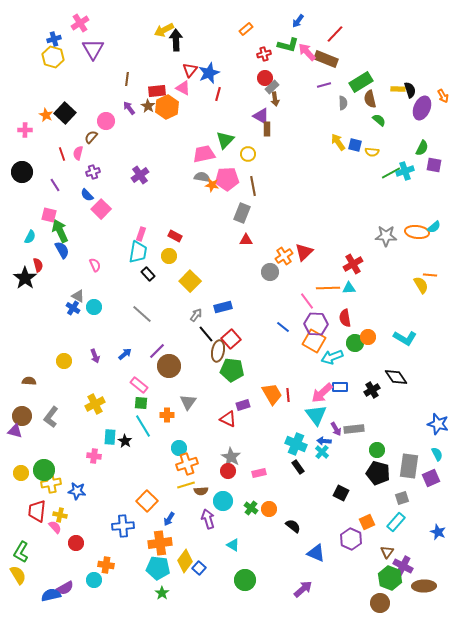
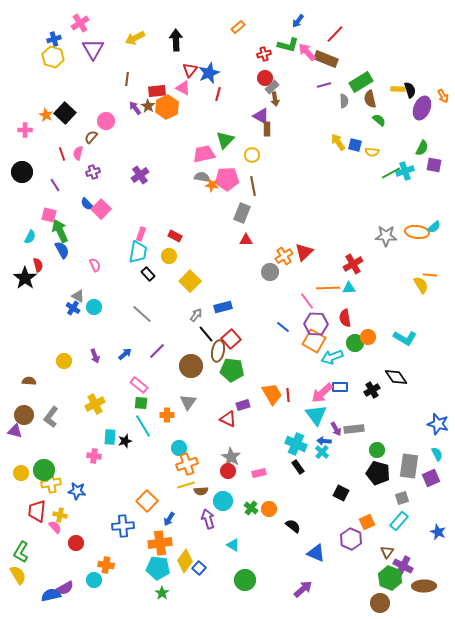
orange rectangle at (246, 29): moved 8 px left, 2 px up
yellow arrow at (164, 30): moved 29 px left, 8 px down
gray semicircle at (343, 103): moved 1 px right, 2 px up
purple arrow at (129, 108): moved 6 px right
yellow circle at (248, 154): moved 4 px right, 1 px down
blue semicircle at (87, 195): moved 9 px down
brown circle at (169, 366): moved 22 px right
brown circle at (22, 416): moved 2 px right, 1 px up
black star at (125, 441): rotated 24 degrees clockwise
cyan rectangle at (396, 522): moved 3 px right, 1 px up
